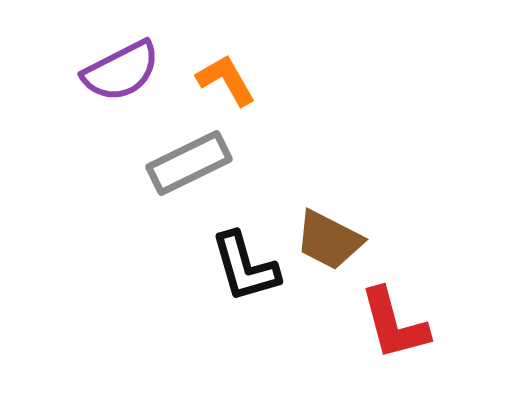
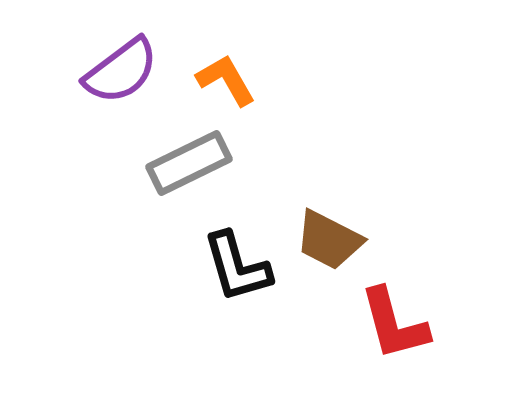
purple semicircle: rotated 10 degrees counterclockwise
black L-shape: moved 8 px left
